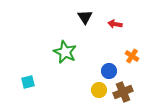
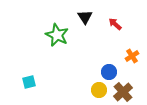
red arrow: rotated 32 degrees clockwise
green star: moved 8 px left, 17 px up
orange cross: rotated 24 degrees clockwise
blue circle: moved 1 px down
cyan square: moved 1 px right
brown cross: rotated 18 degrees counterclockwise
